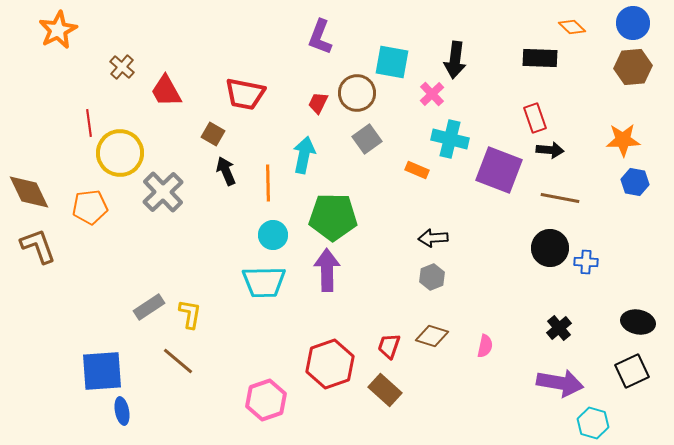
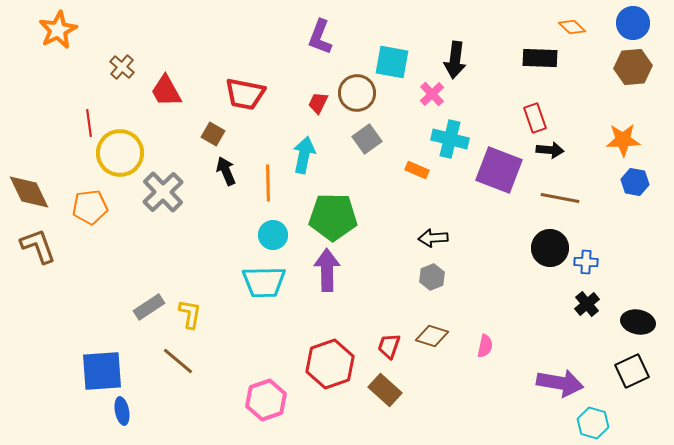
black cross at (559, 328): moved 28 px right, 24 px up
